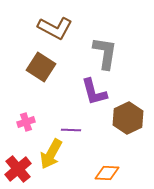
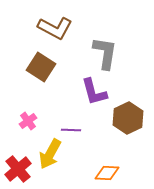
pink cross: moved 2 px right, 1 px up; rotated 18 degrees counterclockwise
yellow arrow: moved 1 px left
